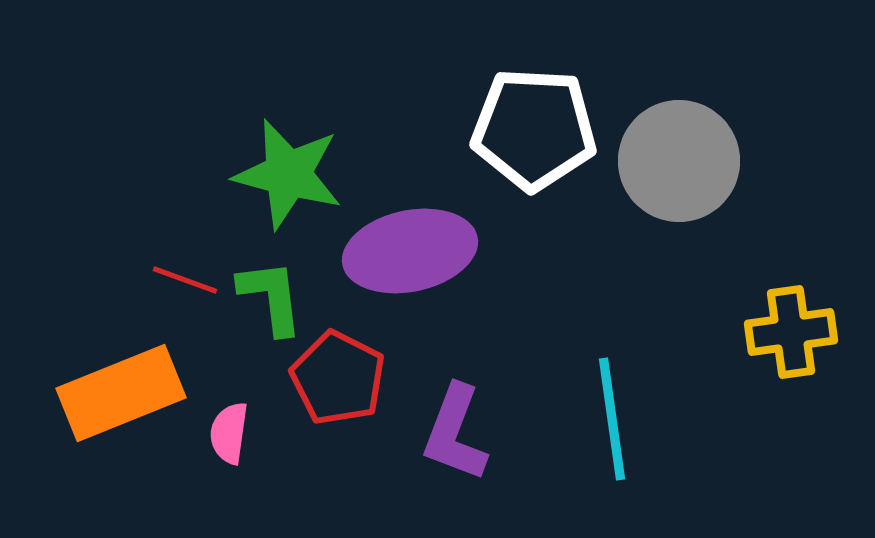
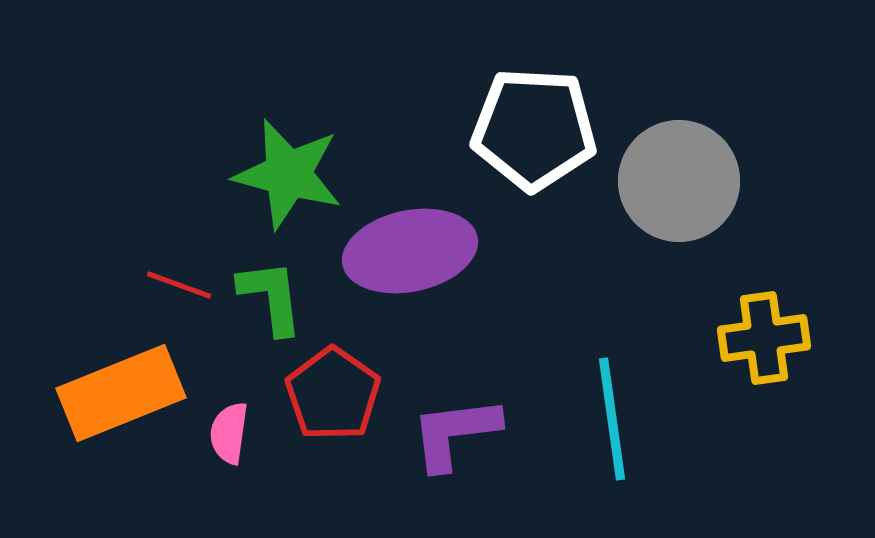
gray circle: moved 20 px down
red line: moved 6 px left, 5 px down
yellow cross: moved 27 px left, 6 px down
red pentagon: moved 5 px left, 16 px down; rotated 8 degrees clockwise
purple L-shape: rotated 62 degrees clockwise
